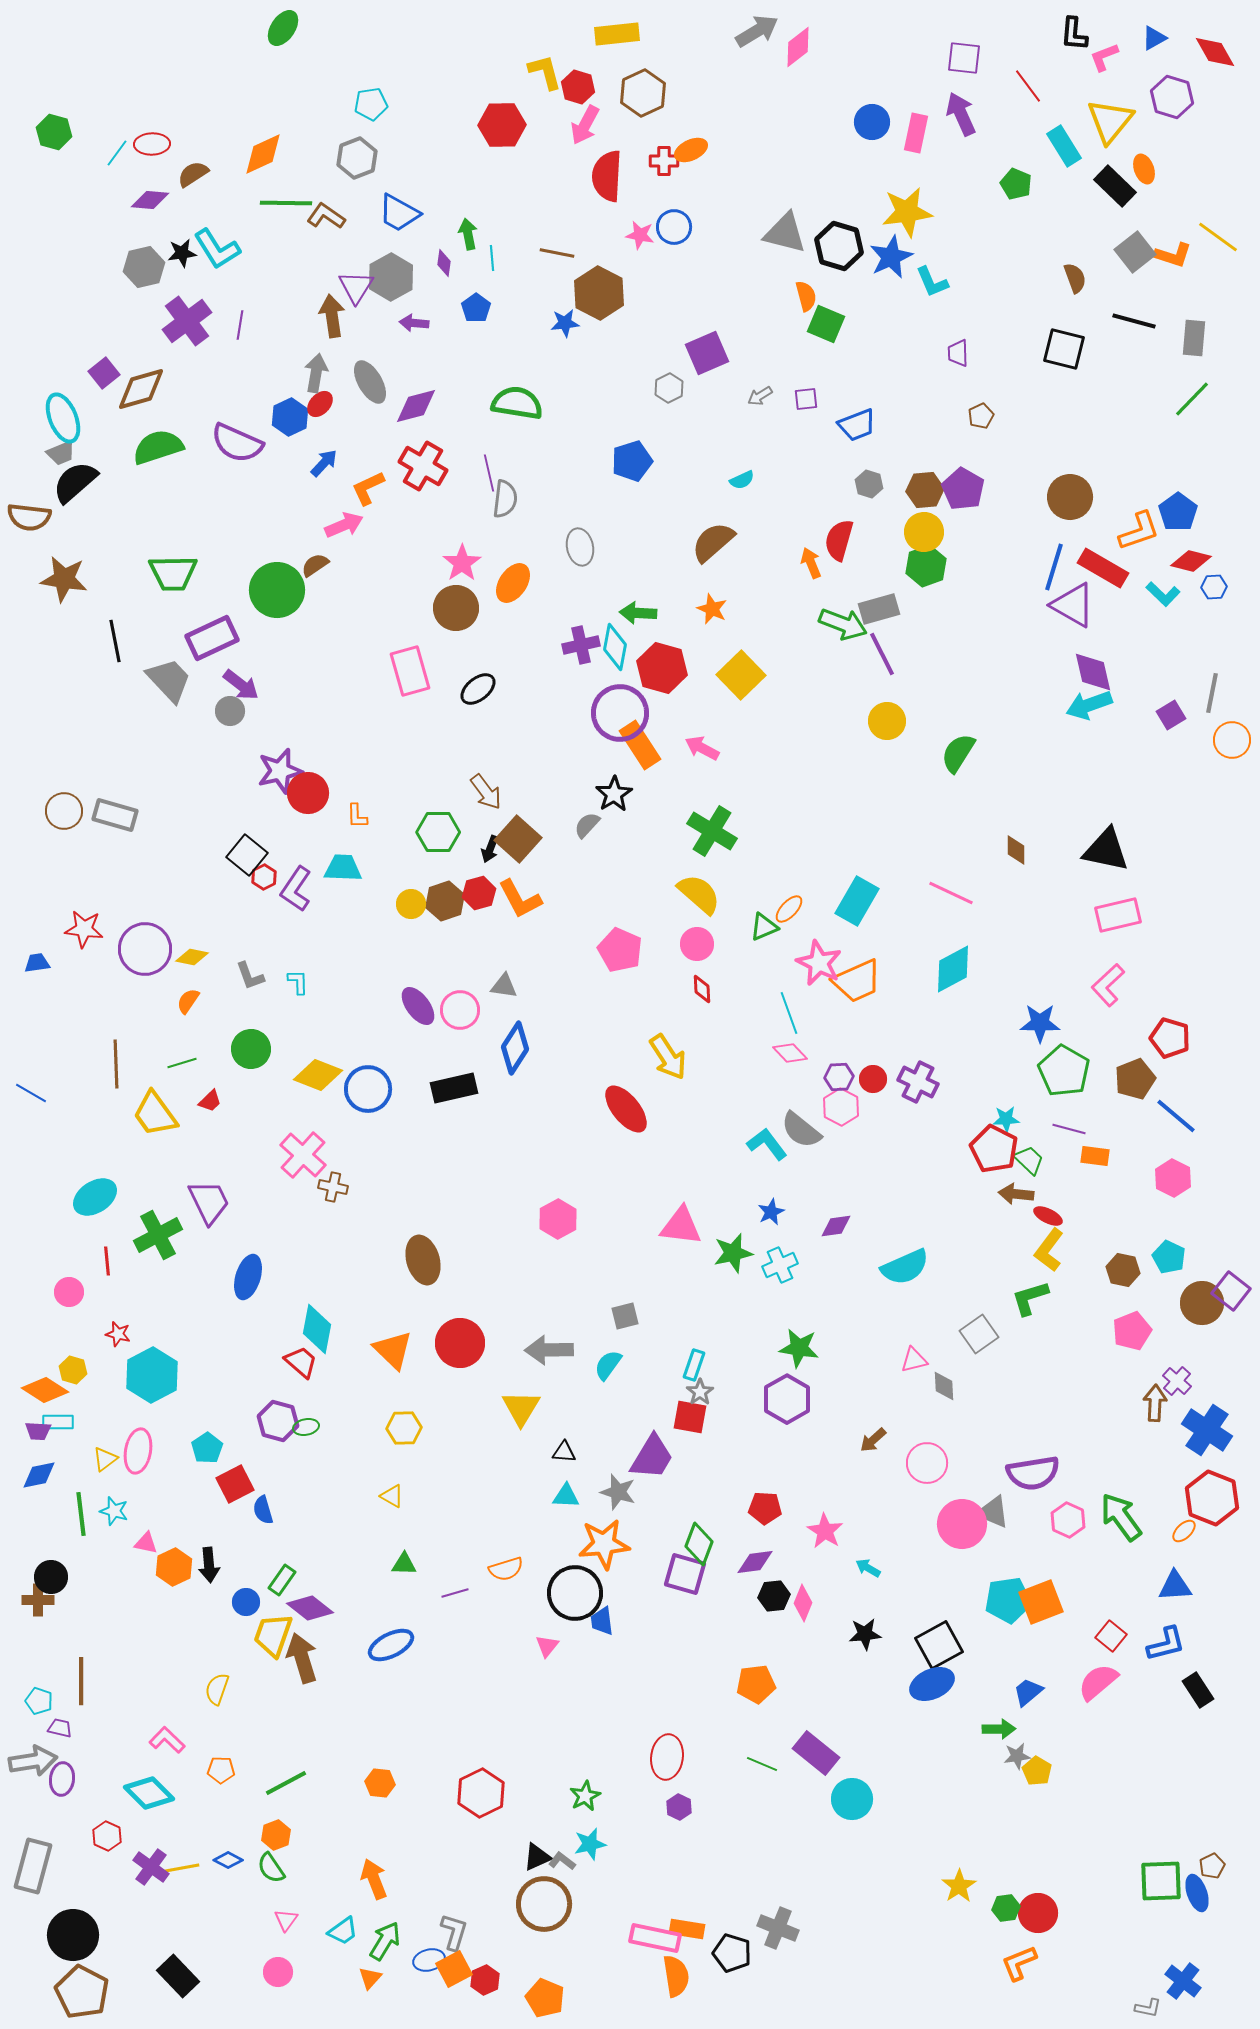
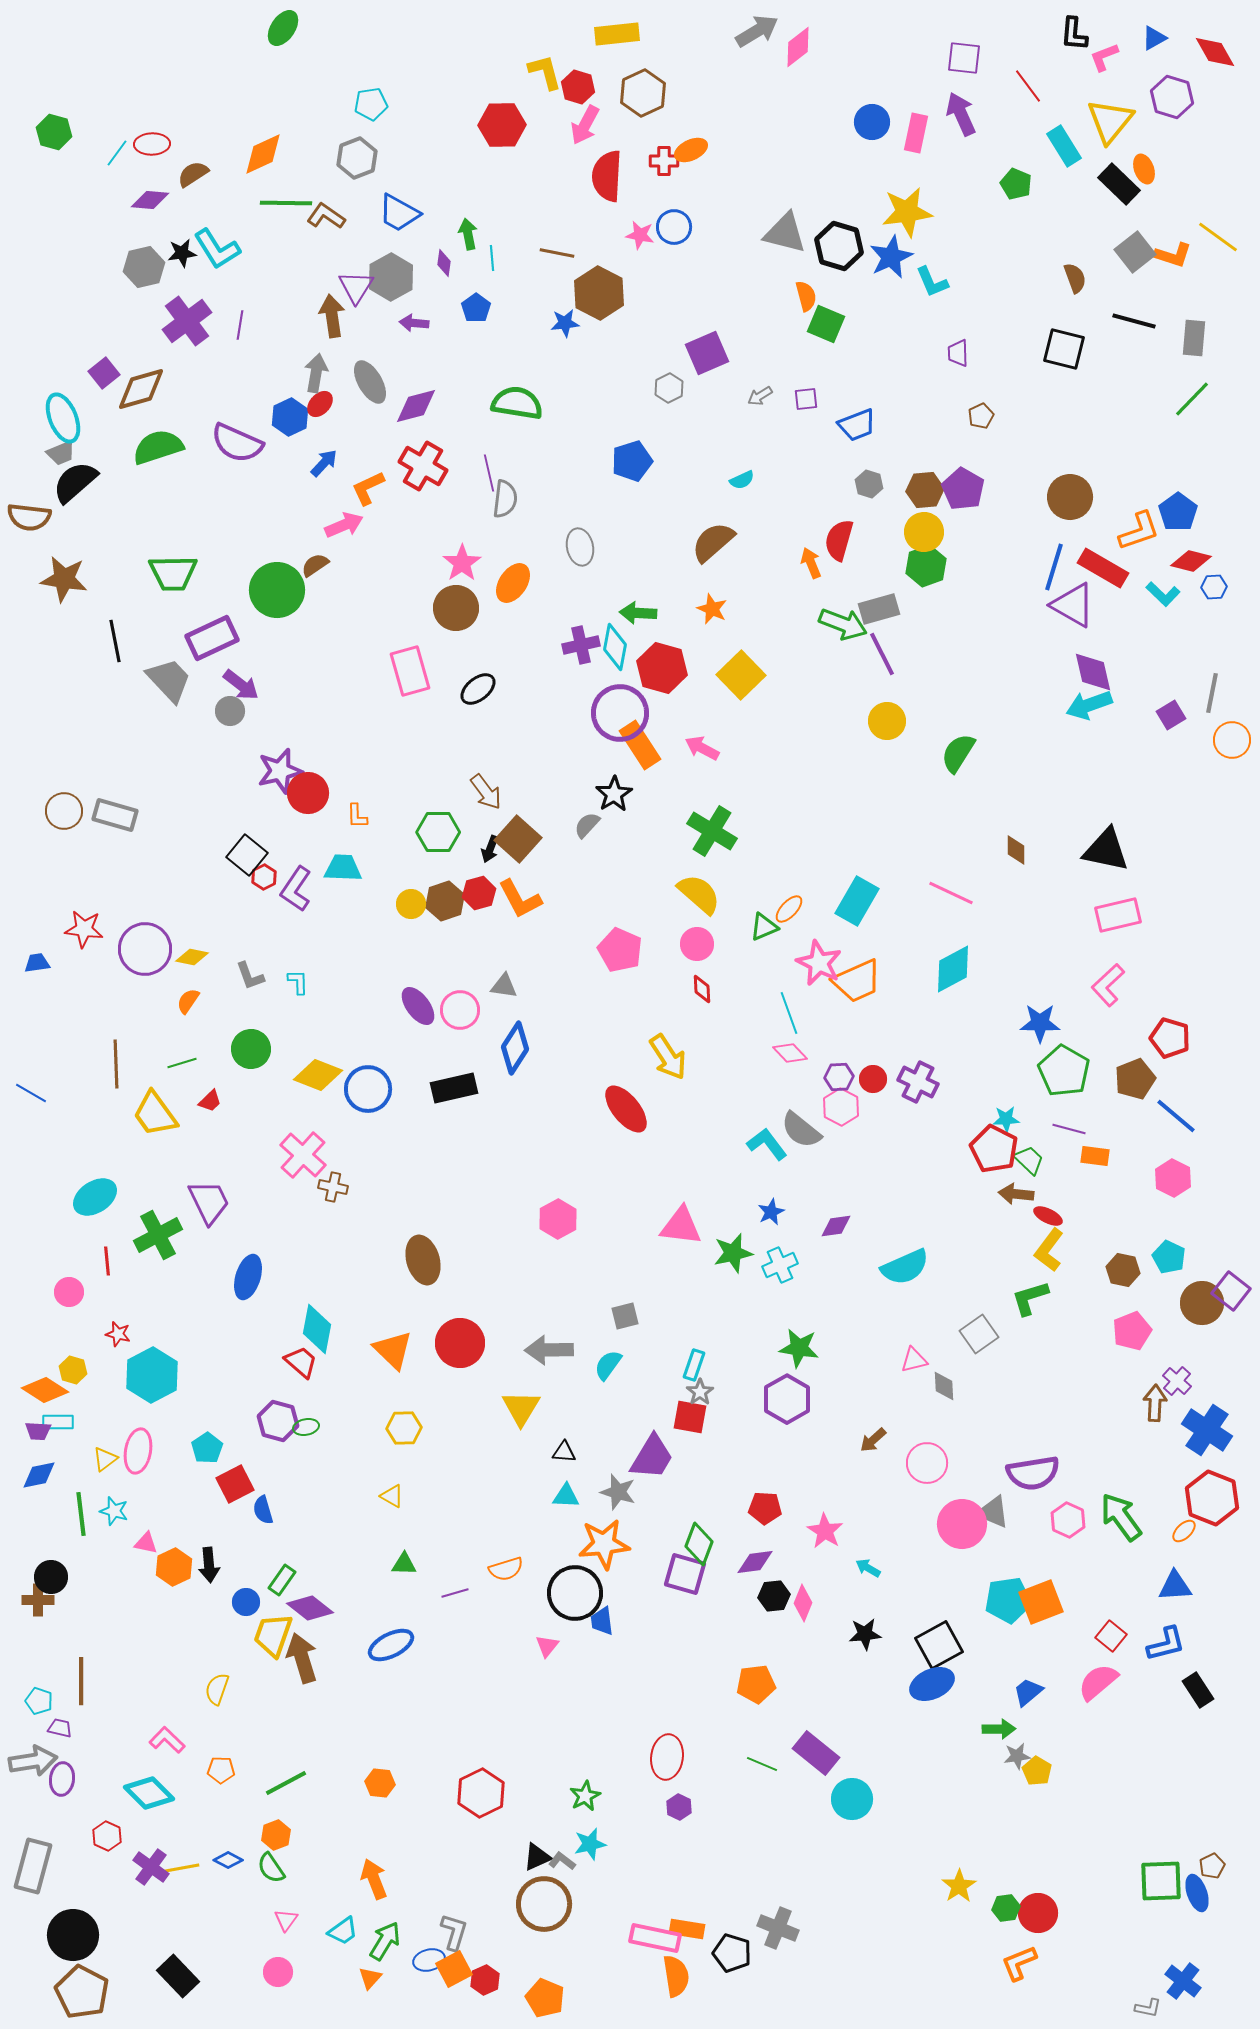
black rectangle at (1115, 186): moved 4 px right, 2 px up
